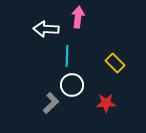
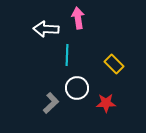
pink arrow: moved 1 px down; rotated 15 degrees counterclockwise
cyan line: moved 1 px up
yellow rectangle: moved 1 px left, 1 px down
white circle: moved 5 px right, 3 px down
